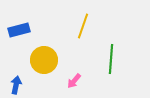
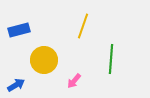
blue arrow: rotated 48 degrees clockwise
